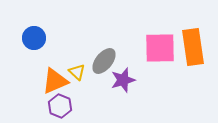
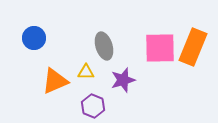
orange rectangle: rotated 30 degrees clockwise
gray ellipse: moved 15 px up; rotated 56 degrees counterclockwise
yellow triangle: moved 9 px right; rotated 42 degrees counterclockwise
purple hexagon: moved 33 px right
